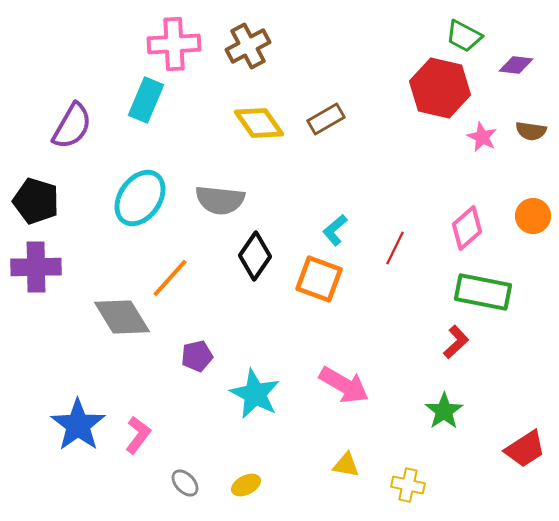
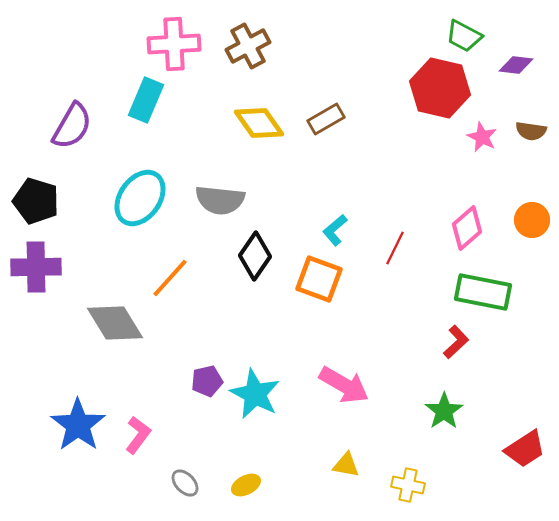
orange circle: moved 1 px left, 4 px down
gray diamond: moved 7 px left, 6 px down
purple pentagon: moved 10 px right, 25 px down
